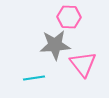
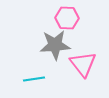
pink hexagon: moved 2 px left, 1 px down
cyan line: moved 1 px down
